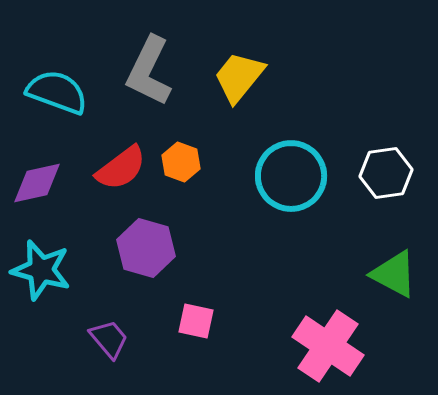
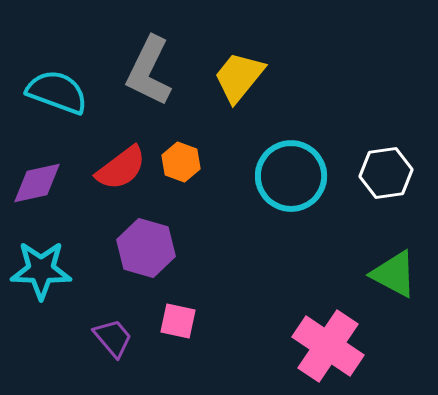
cyan star: rotated 14 degrees counterclockwise
pink square: moved 18 px left
purple trapezoid: moved 4 px right, 1 px up
